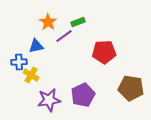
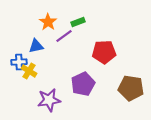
yellow cross: moved 2 px left, 4 px up
purple pentagon: moved 11 px up
